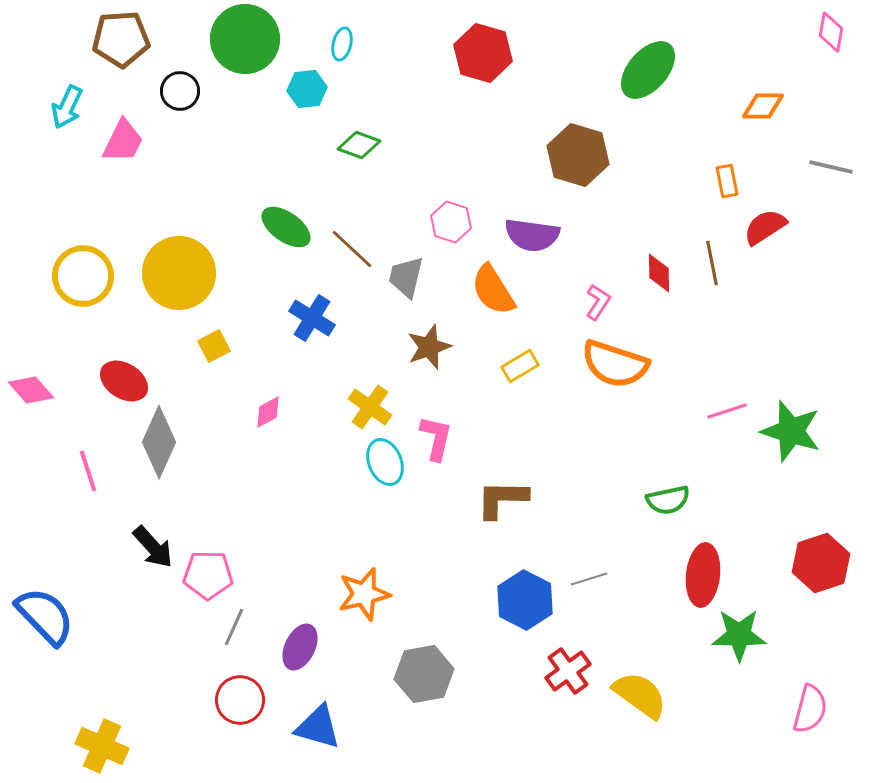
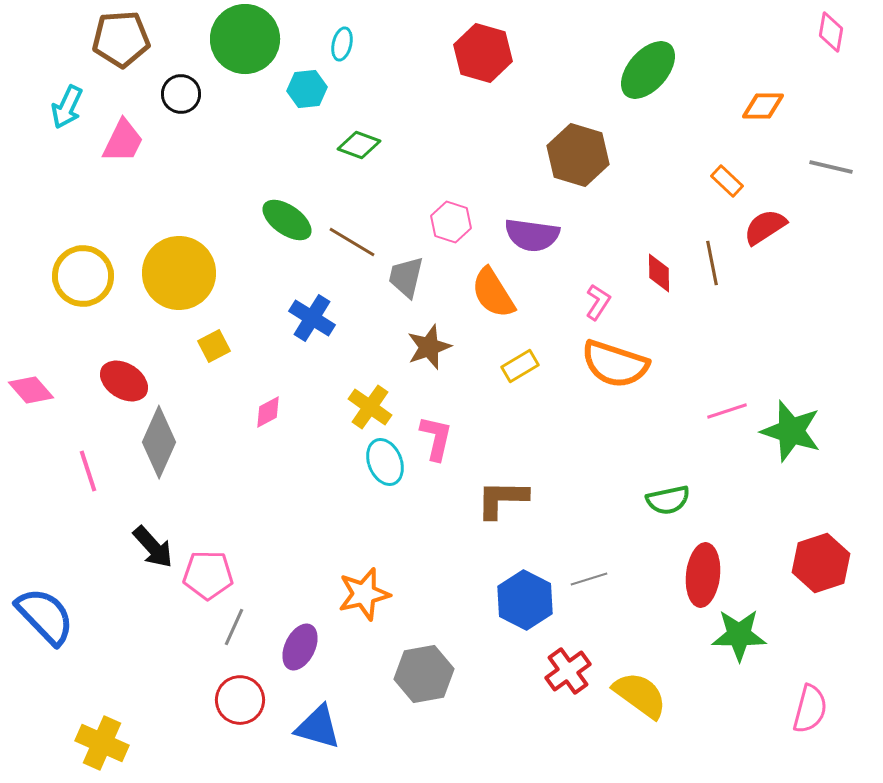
black circle at (180, 91): moved 1 px right, 3 px down
orange rectangle at (727, 181): rotated 36 degrees counterclockwise
green ellipse at (286, 227): moved 1 px right, 7 px up
brown line at (352, 249): moved 7 px up; rotated 12 degrees counterclockwise
orange semicircle at (493, 290): moved 3 px down
yellow cross at (102, 746): moved 3 px up
